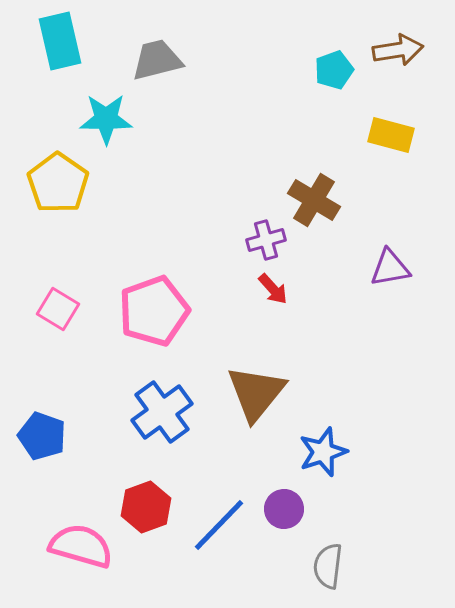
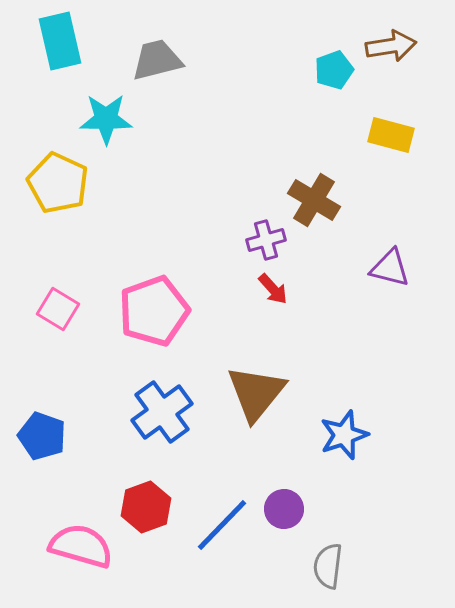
brown arrow: moved 7 px left, 4 px up
yellow pentagon: rotated 10 degrees counterclockwise
purple triangle: rotated 24 degrees clockwise
blue star: moved 21 px right, 17 px up
blue line: moved 3 px right
